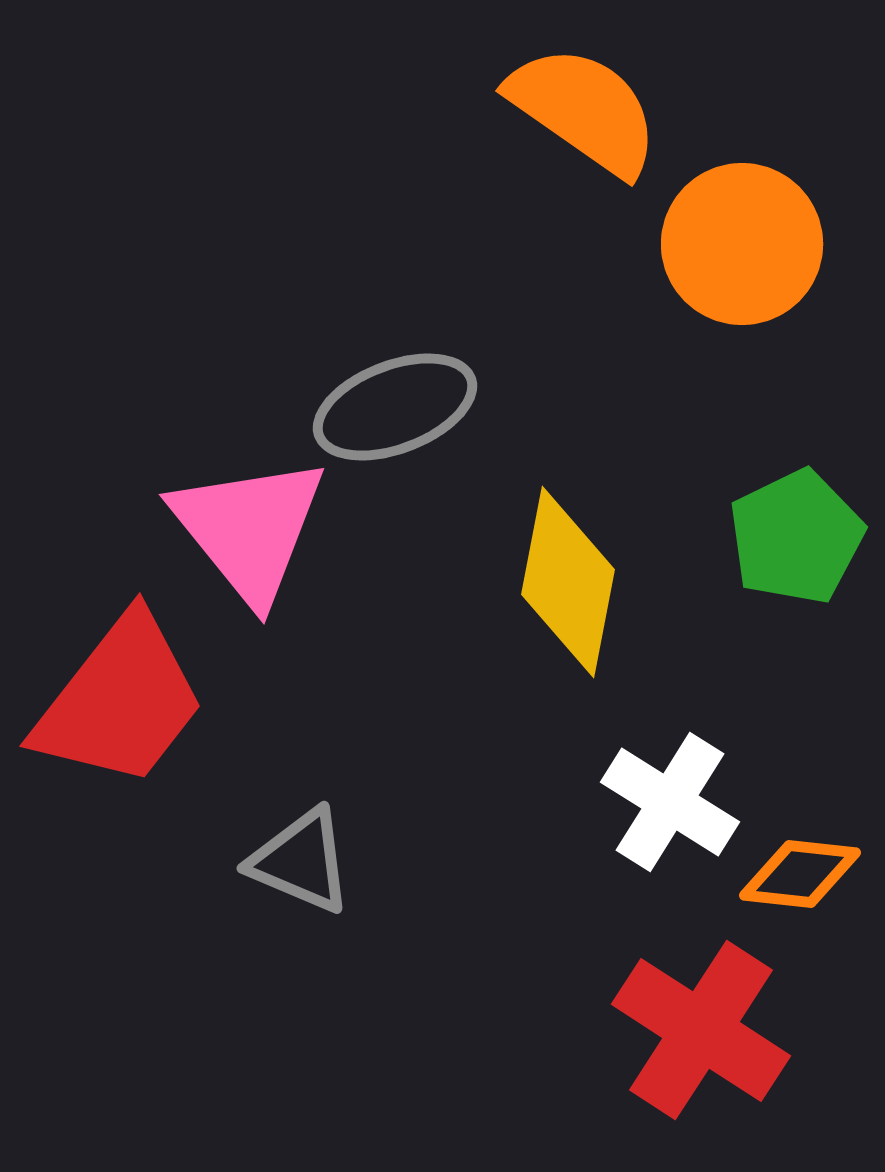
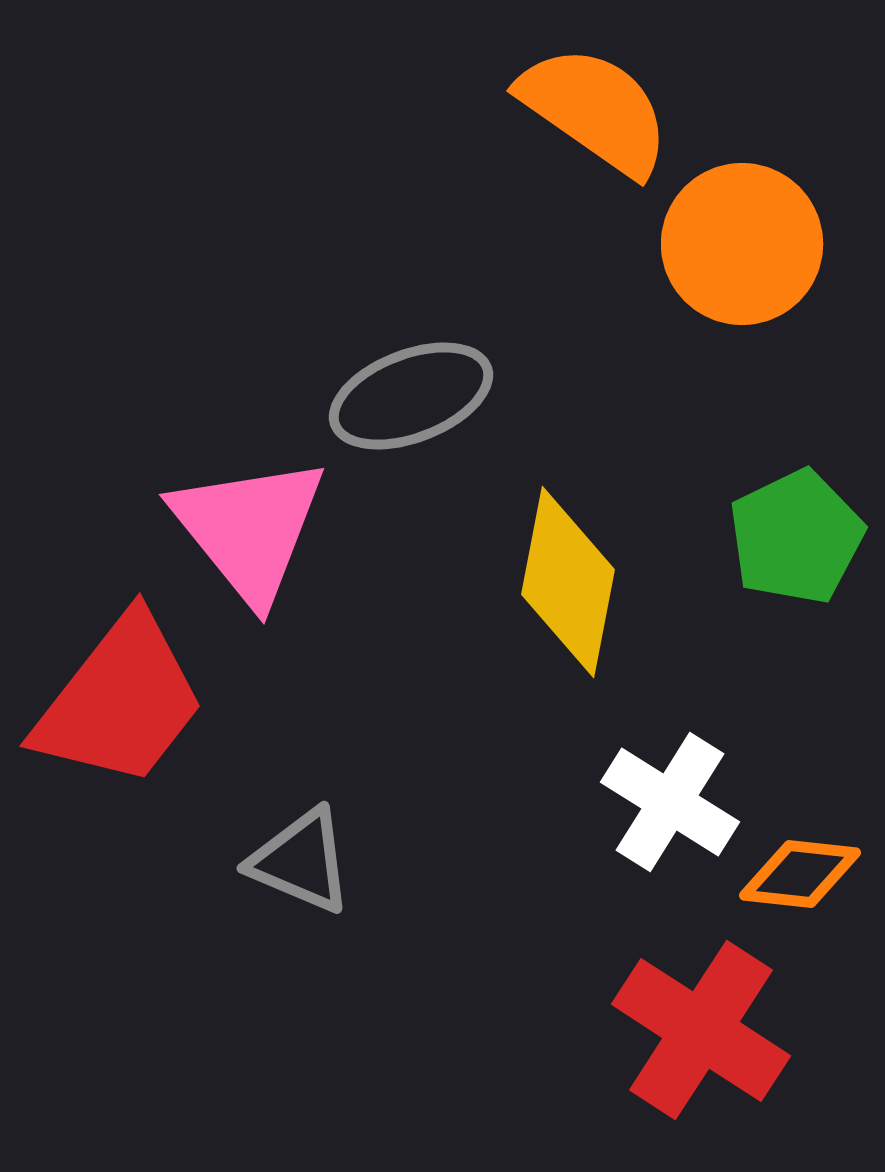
orange semicircle: moved 11 px right
gray ellipse: moved 16 px right, 11 px up
